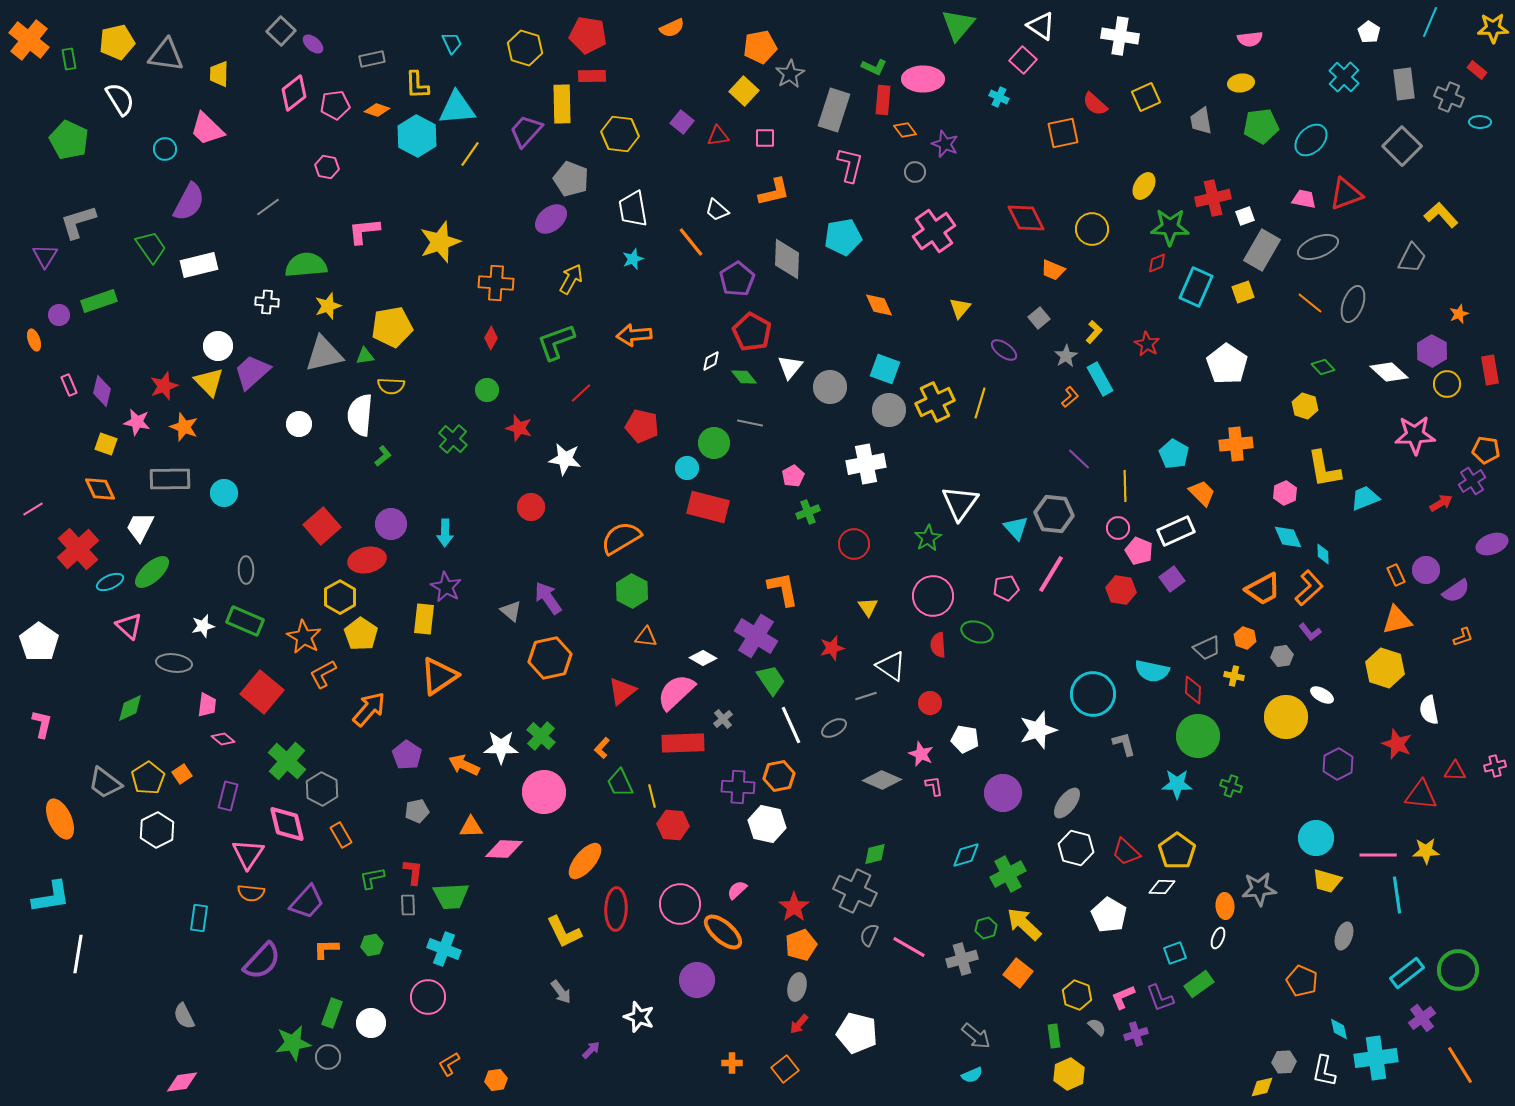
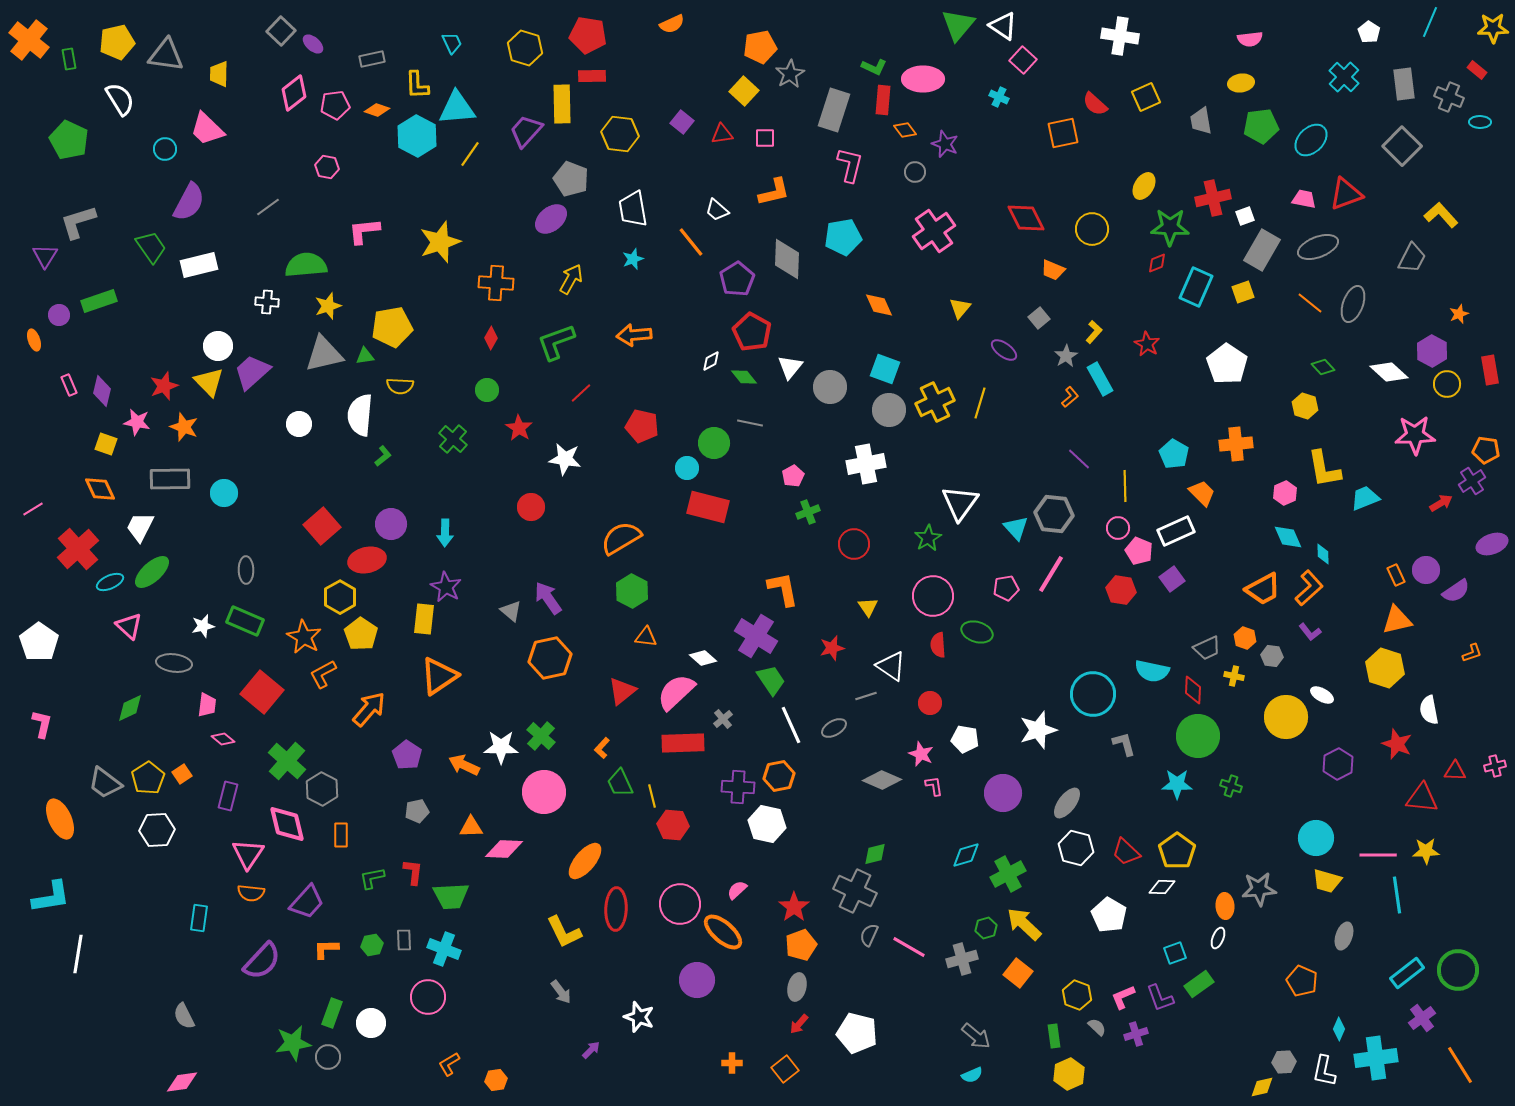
white triangle at (1041, 26): moved 38 px left
orange semicircle at (672, 28): moved 4 px up
red triangle at (718, 136): moved 4 px right, 2 px up
yellow semicircle at (391, 386): moved 9 px right
red star at (519, 428): rotated 16 degrees clockwise
orange L-shape at (1463, 637): moved 9 px right, 16 px down
gray hexagon at (1282, 656): moved 10 px left; rotated 15 degrees clockwise
white diamond at (703, 658): rotated 12 degrees clockwise
red triangle at (1421, 795): moved 1 px right, 3 px down
white hexagon at (157, 830): rotated 24 degrees clockwise
orange rectangle at (341, 835): rotated 30 degrees clockwise
gray rectangle at (408, 905): moved 4 px left, 35 px down
cyan diamond at (1339, 1029): rotated 35 degrees clockwise
